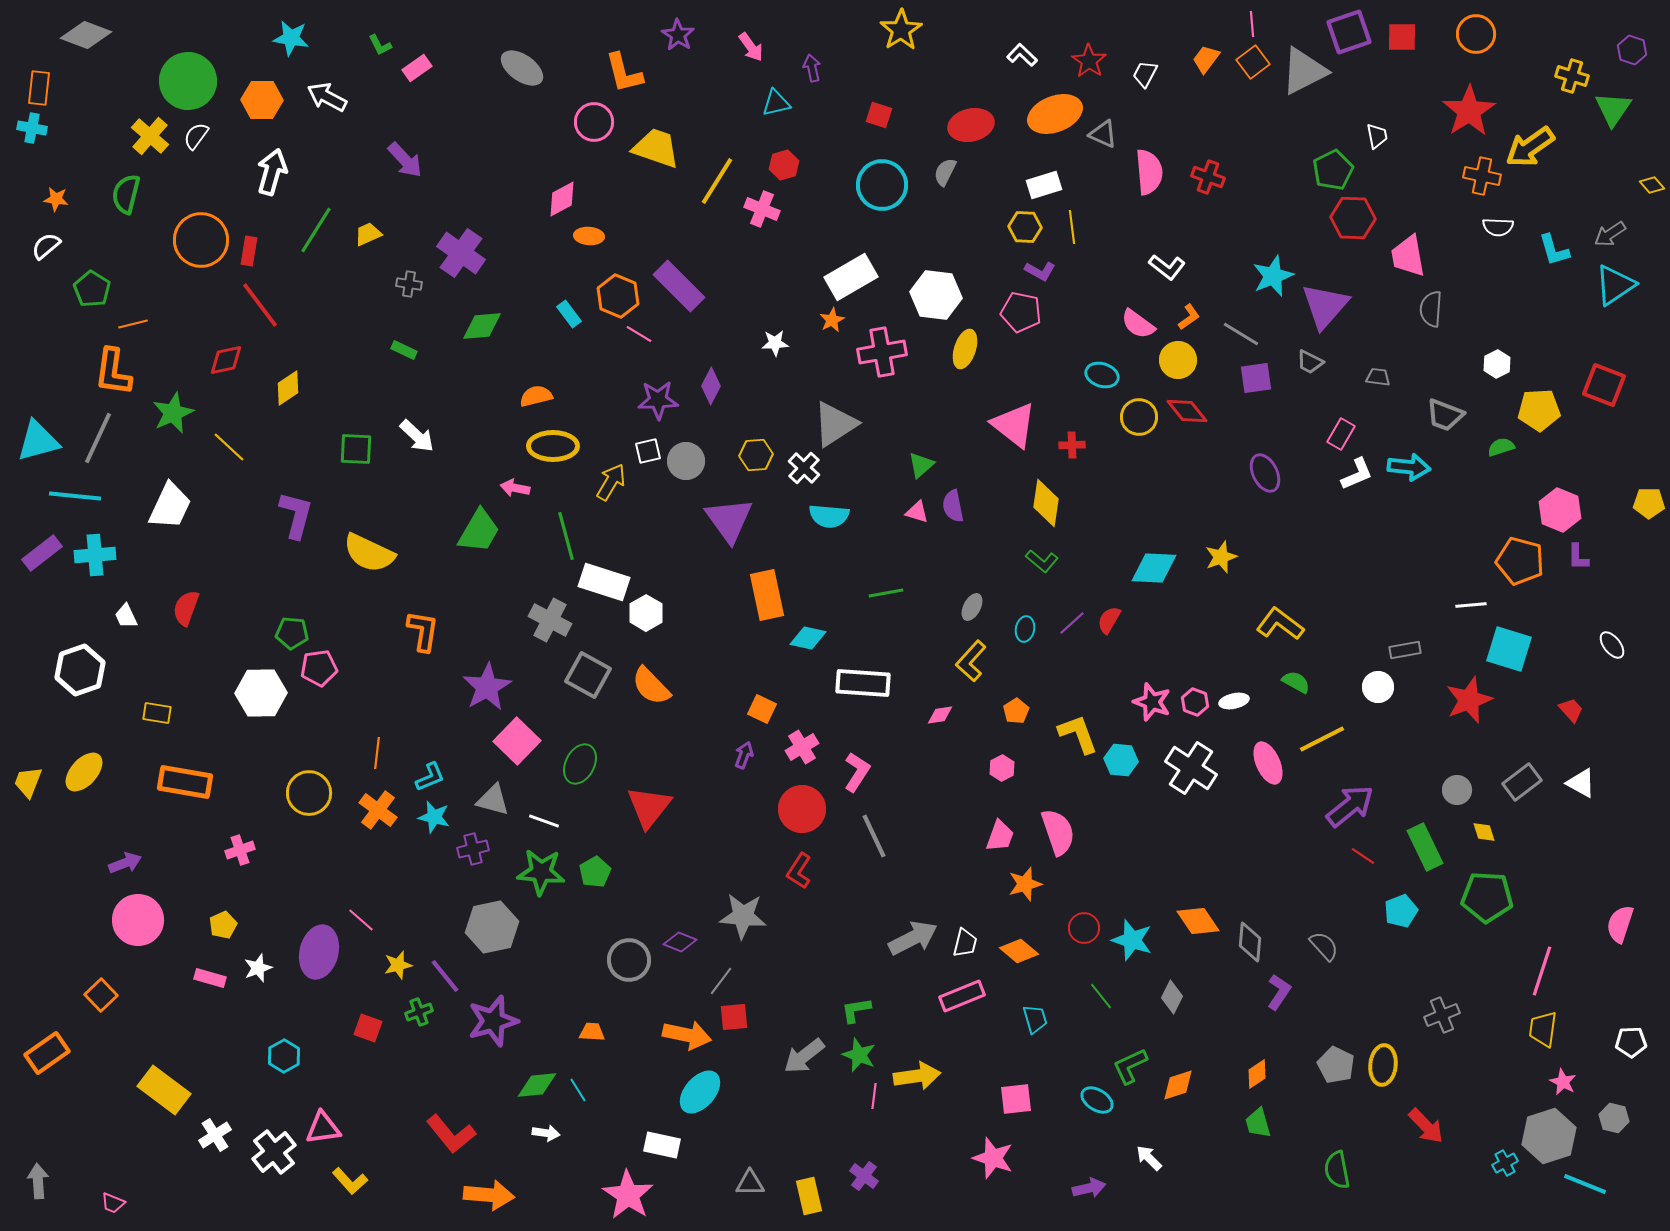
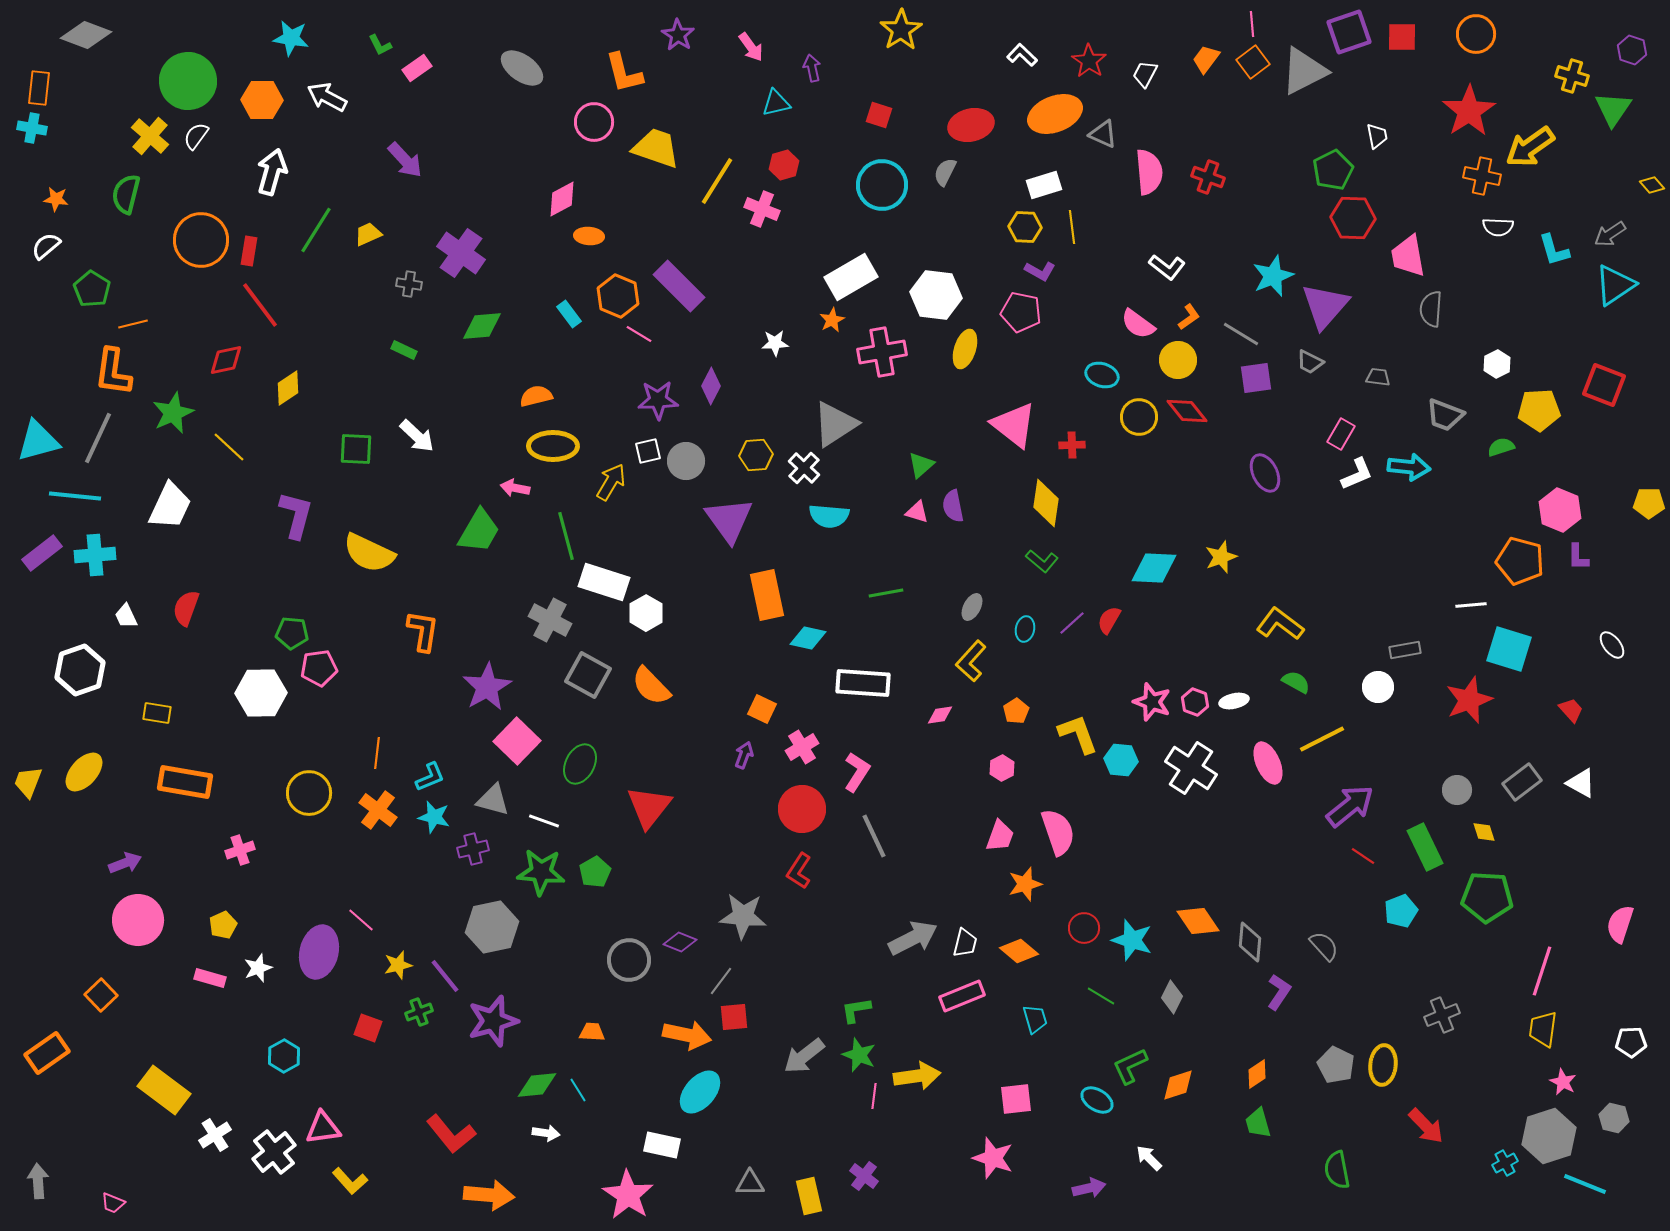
green line at (1101, 996): rotated 20 degrees counterclockwise
